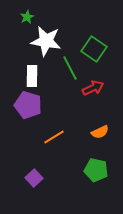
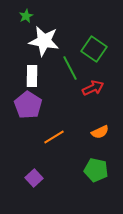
green star: moved 1 px left, 1 px up
white star: moved 2 px left
purple pentagon: rotated 16 degrees clockwise
